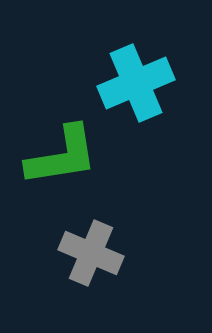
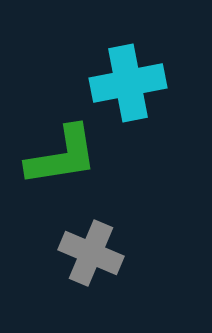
cyan cross: moved 8 px left; rotated 12 degrees clockwise
